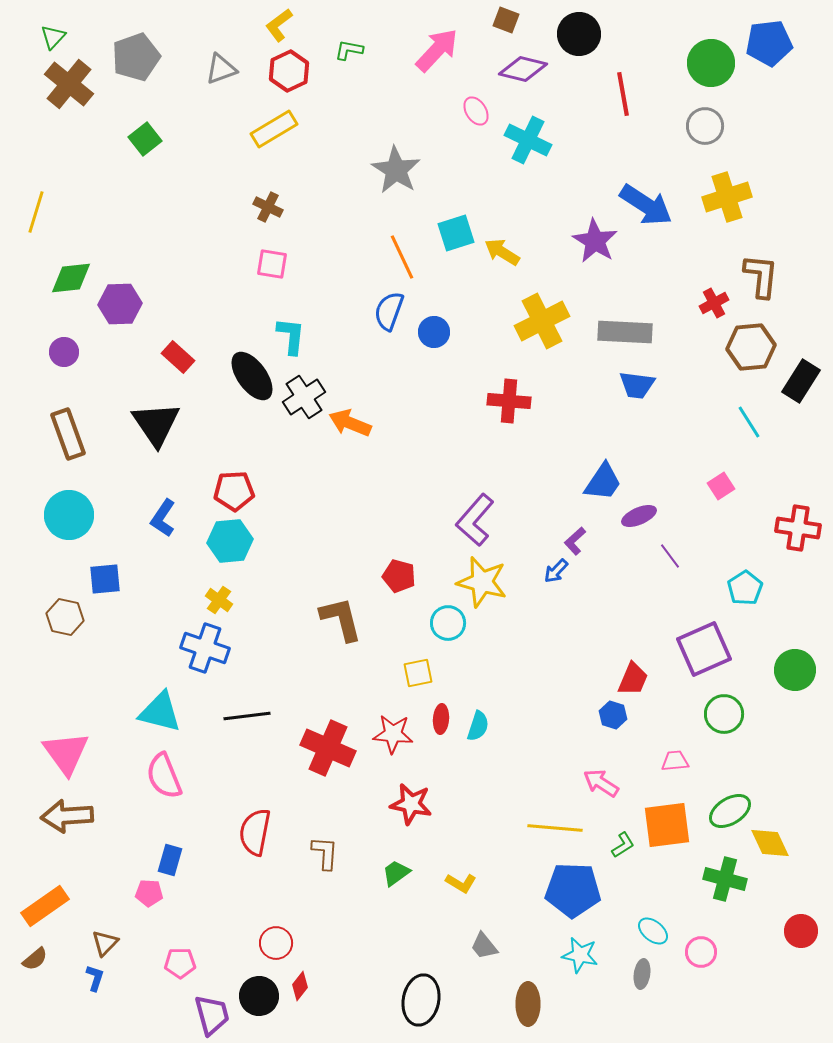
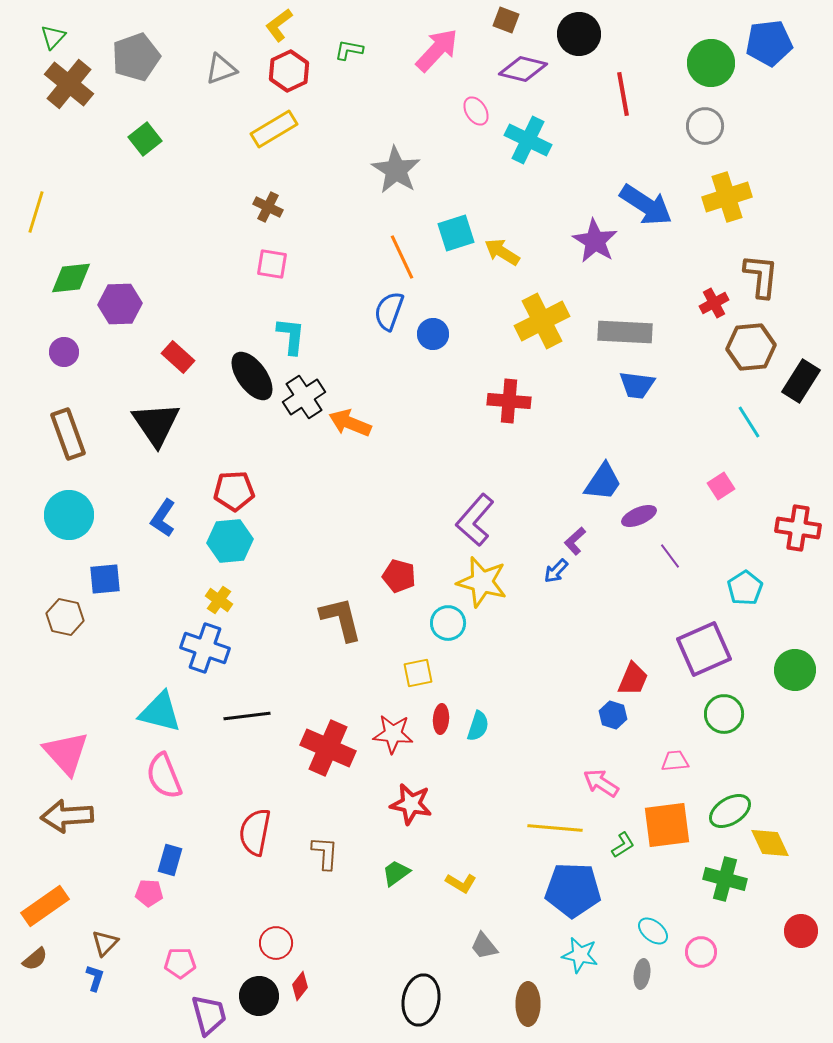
blue circle at (434, 332): moved 1 px left, 2 px down
pink triangle at (66, 753): rotated 6 degrees counterclockwise
purple trapezoid at (212, 1015): moved 3 px left
